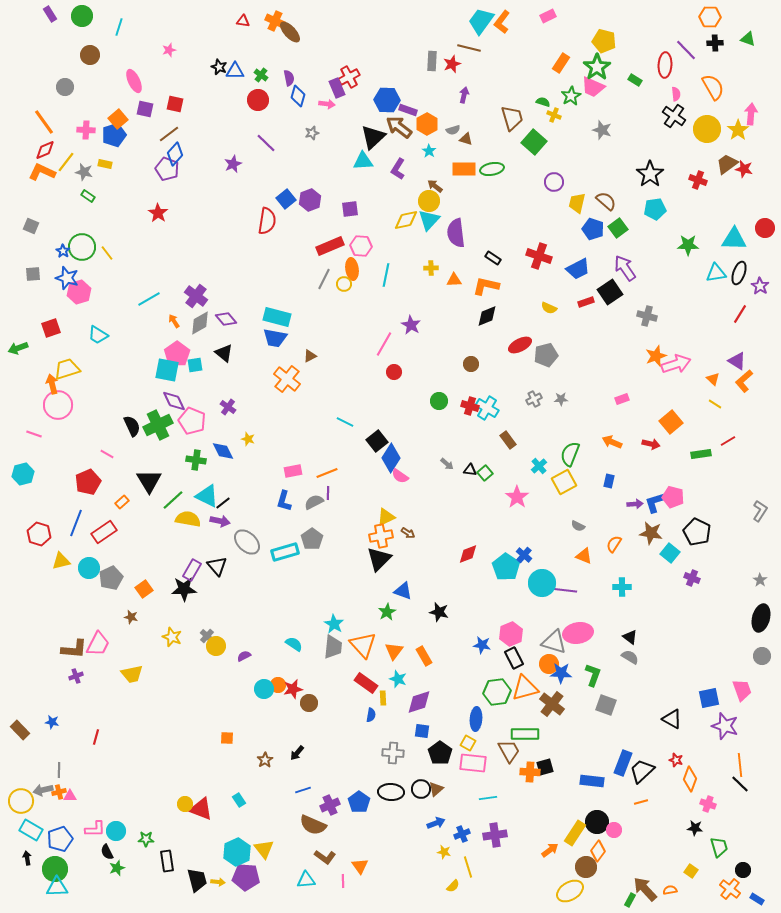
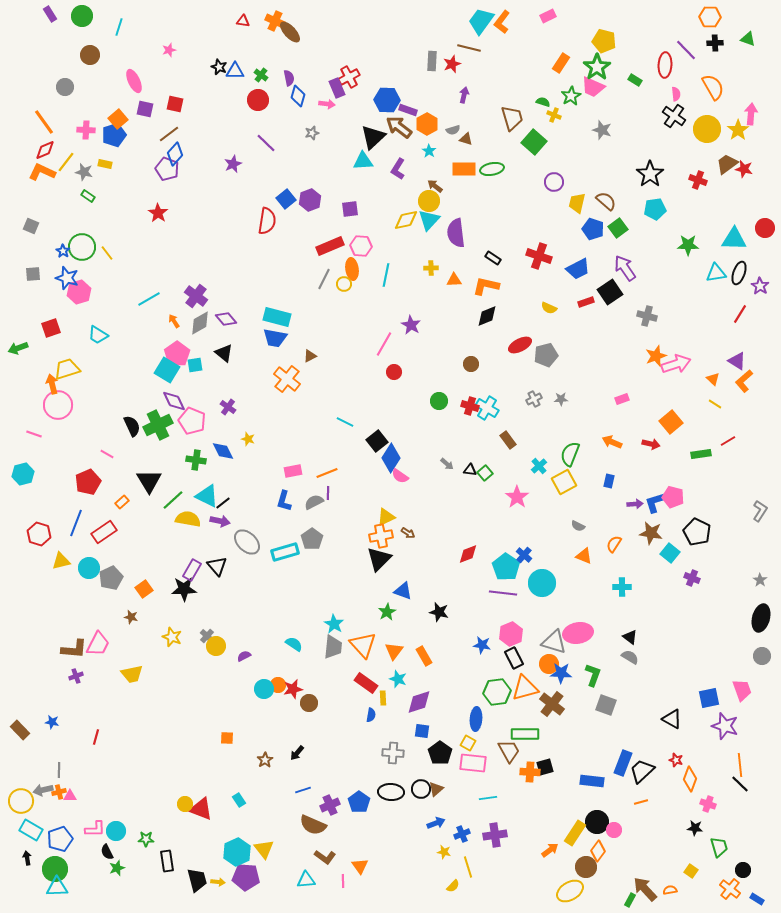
cyan square at (167, 370): rotated 20 degrees clockwise
purple line at (563, 590): moved 60 px left, 3 px down
